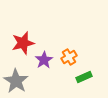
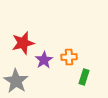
orange cross: rotated 28 degrees clockwise
green rectangle: rotated 49 degrees counterclockwise
